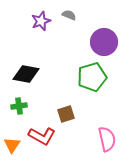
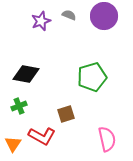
purple circle: moved 26 px up
green cross: rotated 14 degrees counterclockwise
orange triangle: moved 1 px right, 1 px up
